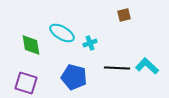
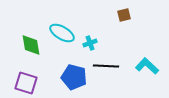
black line: moved 11 px left, 2 px up
